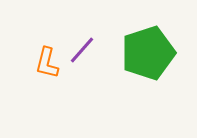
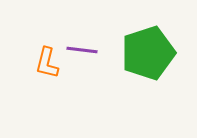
purple line: rotated 56 degrees clockwise
